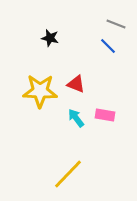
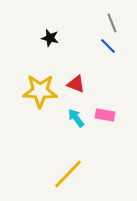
gray line: moved 4 px left, 1 px up; rotated 48 degrees clockwise
